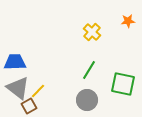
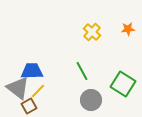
orange star: moved 8 px down
blue trapezoid: moved 17 px right, 9 px down
green line: moved 7 px left, 1 px down; rotated 60 degrees counterclockwise
green square: rotated 20 degrees clockwise
gray circle: moved 4 px right
